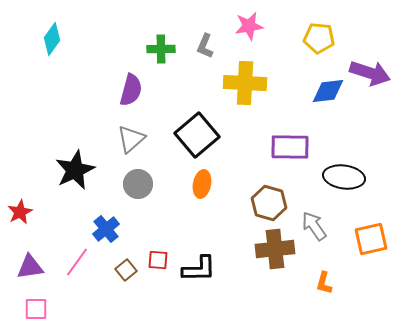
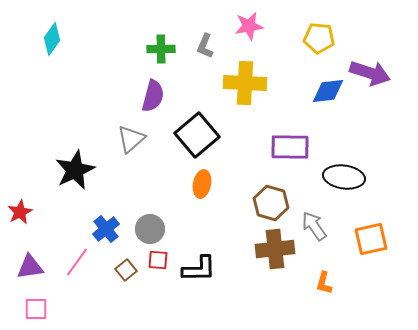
purple semicircle: moved 22 px right, 6 px down
gray circle: moved 12 px right, 45 px down
brown hexagon: moved 2 px right
